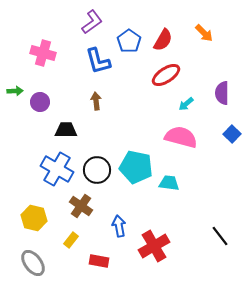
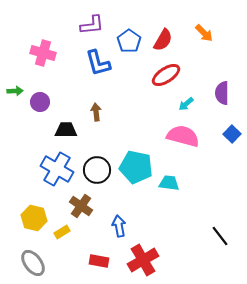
purple L-shape: moved 3 px down; rotated 30 degrees clockwise
blue L-shape: moved 2 px down
brown arrow: moved 11 px down
pink semicircle: moved 2 px right, 1 px up
yellow rectangle: moved 9 px left, 8 px up; rotated 21 degrees clockwise
red cross: moved 11 px left, 14 px down
